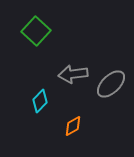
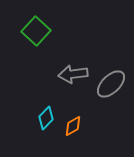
cyan diamond: moved 6 px right, 17 px down
